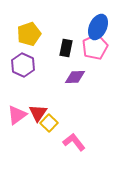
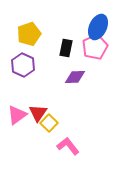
pink L-shape: moved 6 px left, 4 px down
